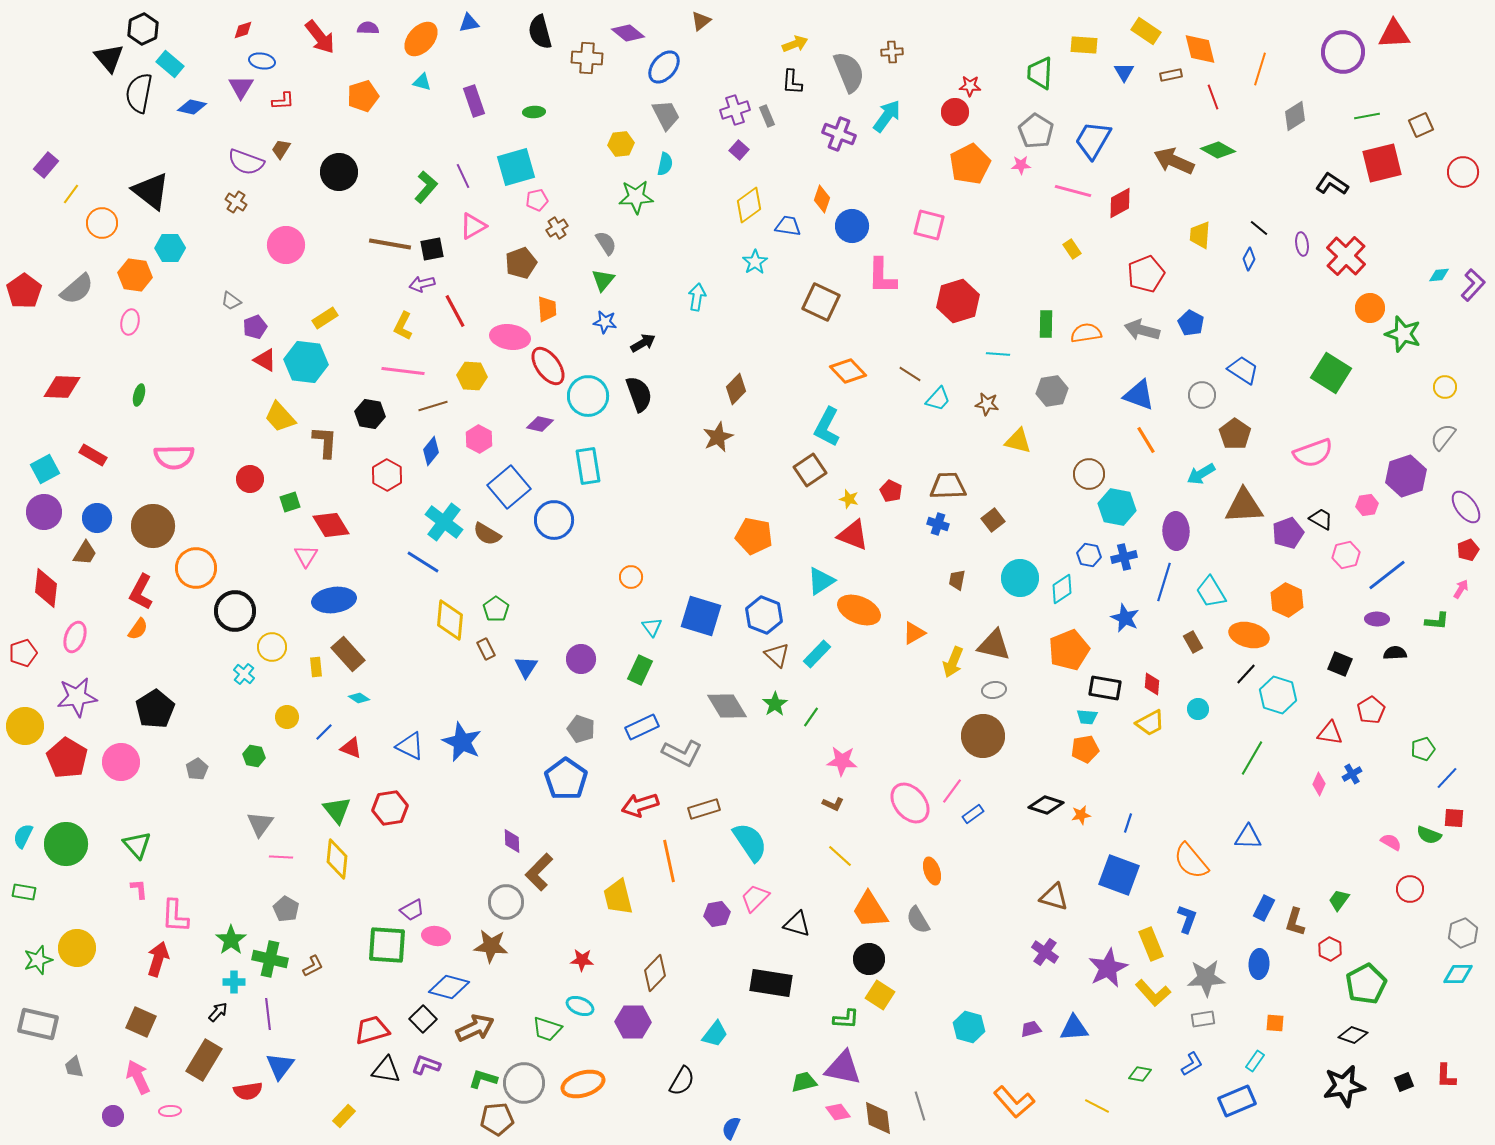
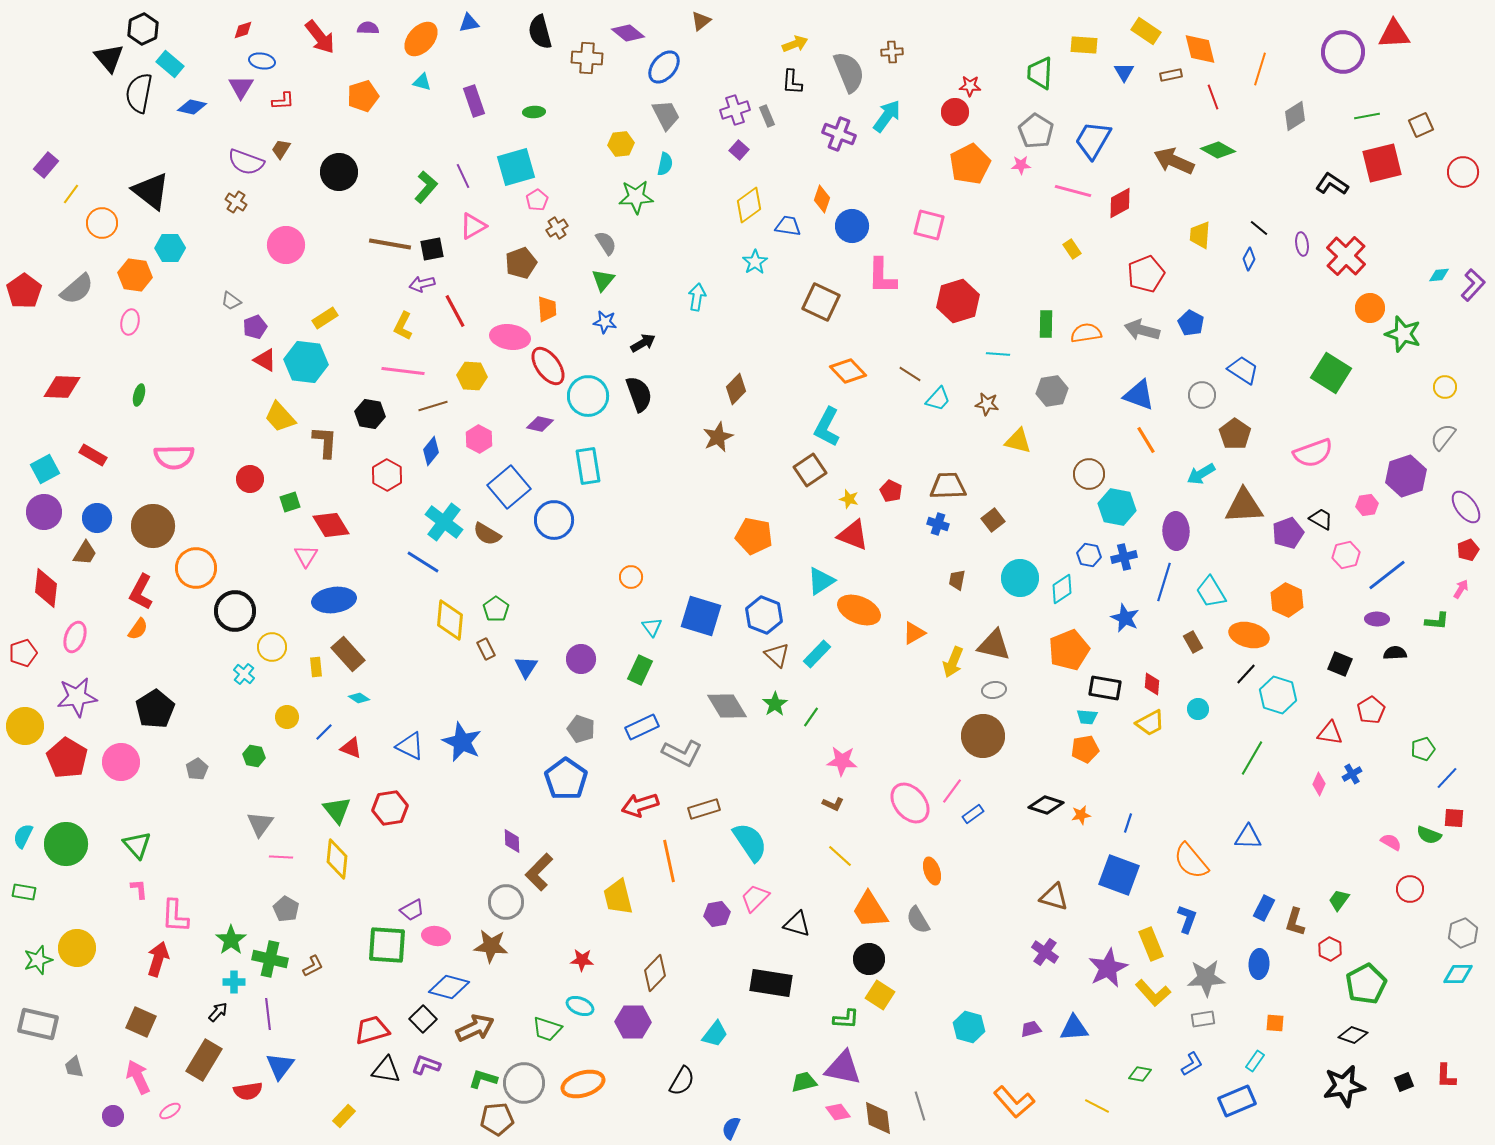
pink pentagon at (537, 200): rotated 20 degrees counterclockwise
pink ellipse at (170, 1111): rotated 30 degrees counterclockwise
